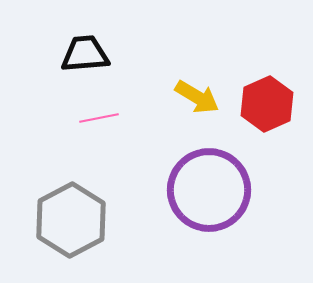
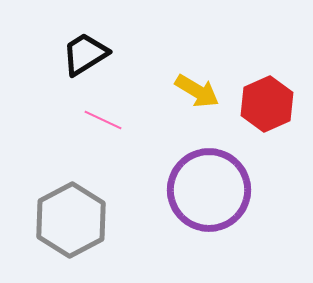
black trapezoid: rotated 27 degrees counterclockwise
yellow arrow: moved 6 px up
pink line: moved 4 px right, 2 px down; rotated 36 degrees clockwise
